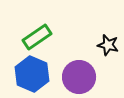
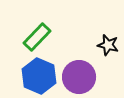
green rectangle: rotated 12 degrees counterclockwise
blue hexagon: moved 7 px right, 2 px down
